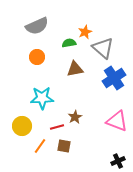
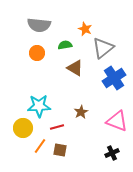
gray semicircle: moved 2 px right, 1 px up; rotated 30 degrees clockwise
orange star: moved 3 px up; rotated 24 degrees counterclockwise
green semicircle: moved 4 px left, 2 px down
gray triangle: rotated 40 degrees clockwise
orange circle: moved 4 px up
brown triangle: moved 1 px up; rotated 42 degrees clockwise
cyan star: moved 3 px left, 8 px down
brown star: moved 6 px right, 5 px up
yellow circle: moved 1 px right, 2 px down
brown square: moved 4 px left, 4 px down
black cross: moved 6 px left, 8 px up
